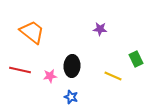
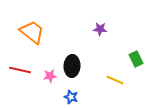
yellow line: moved 2 px right, 4 px down
